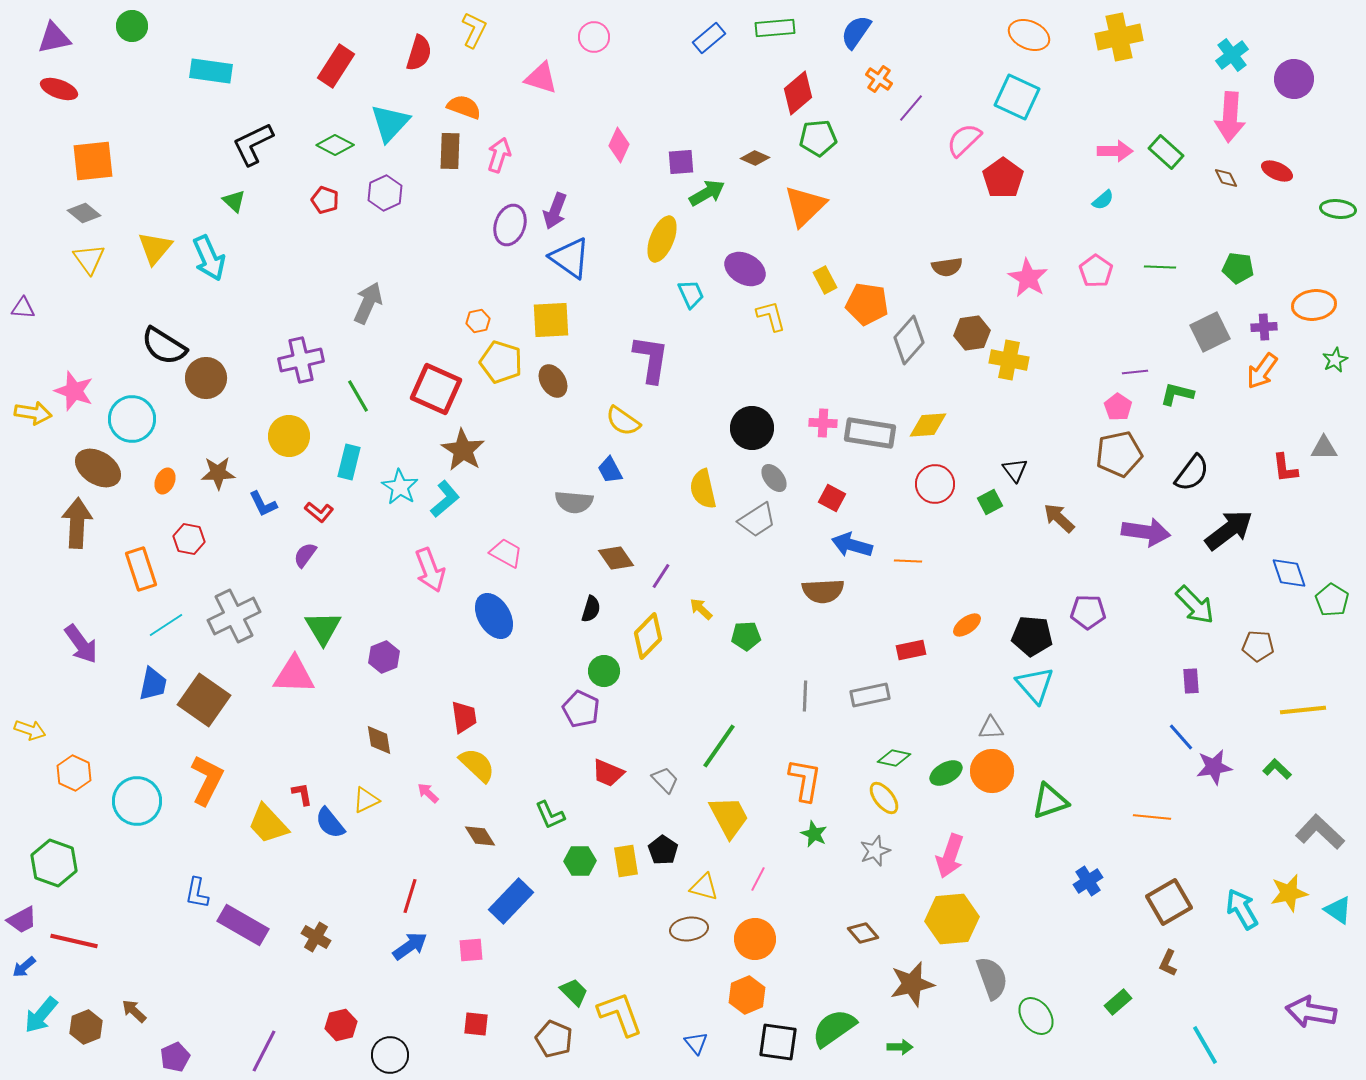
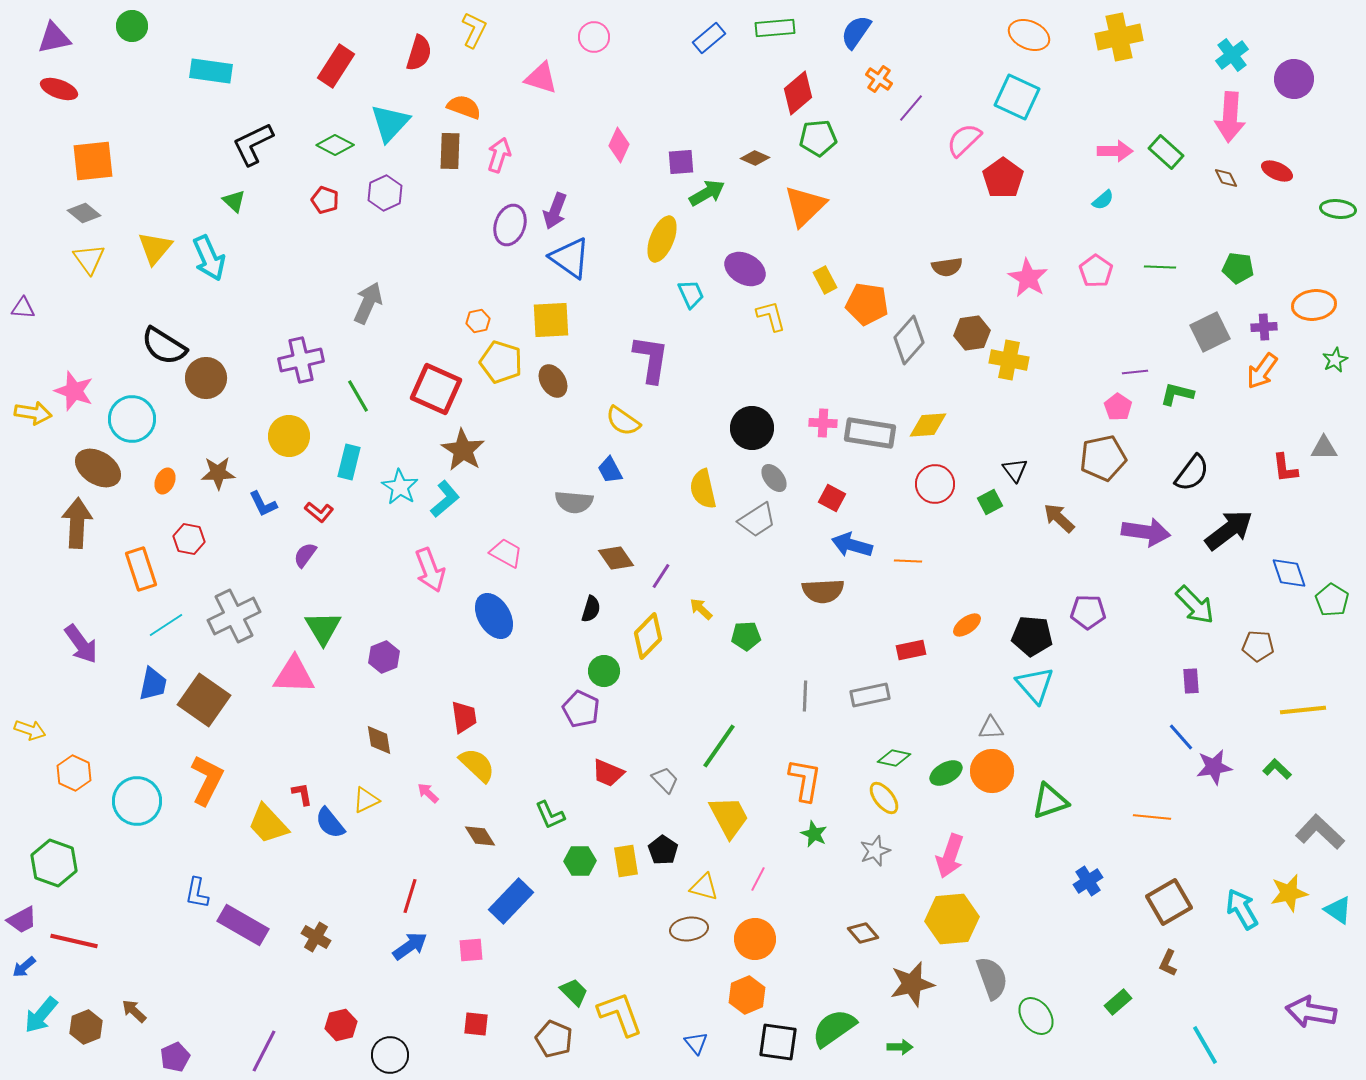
brown pentagon at (1119, 454): moved 16 px left, 4 px down
